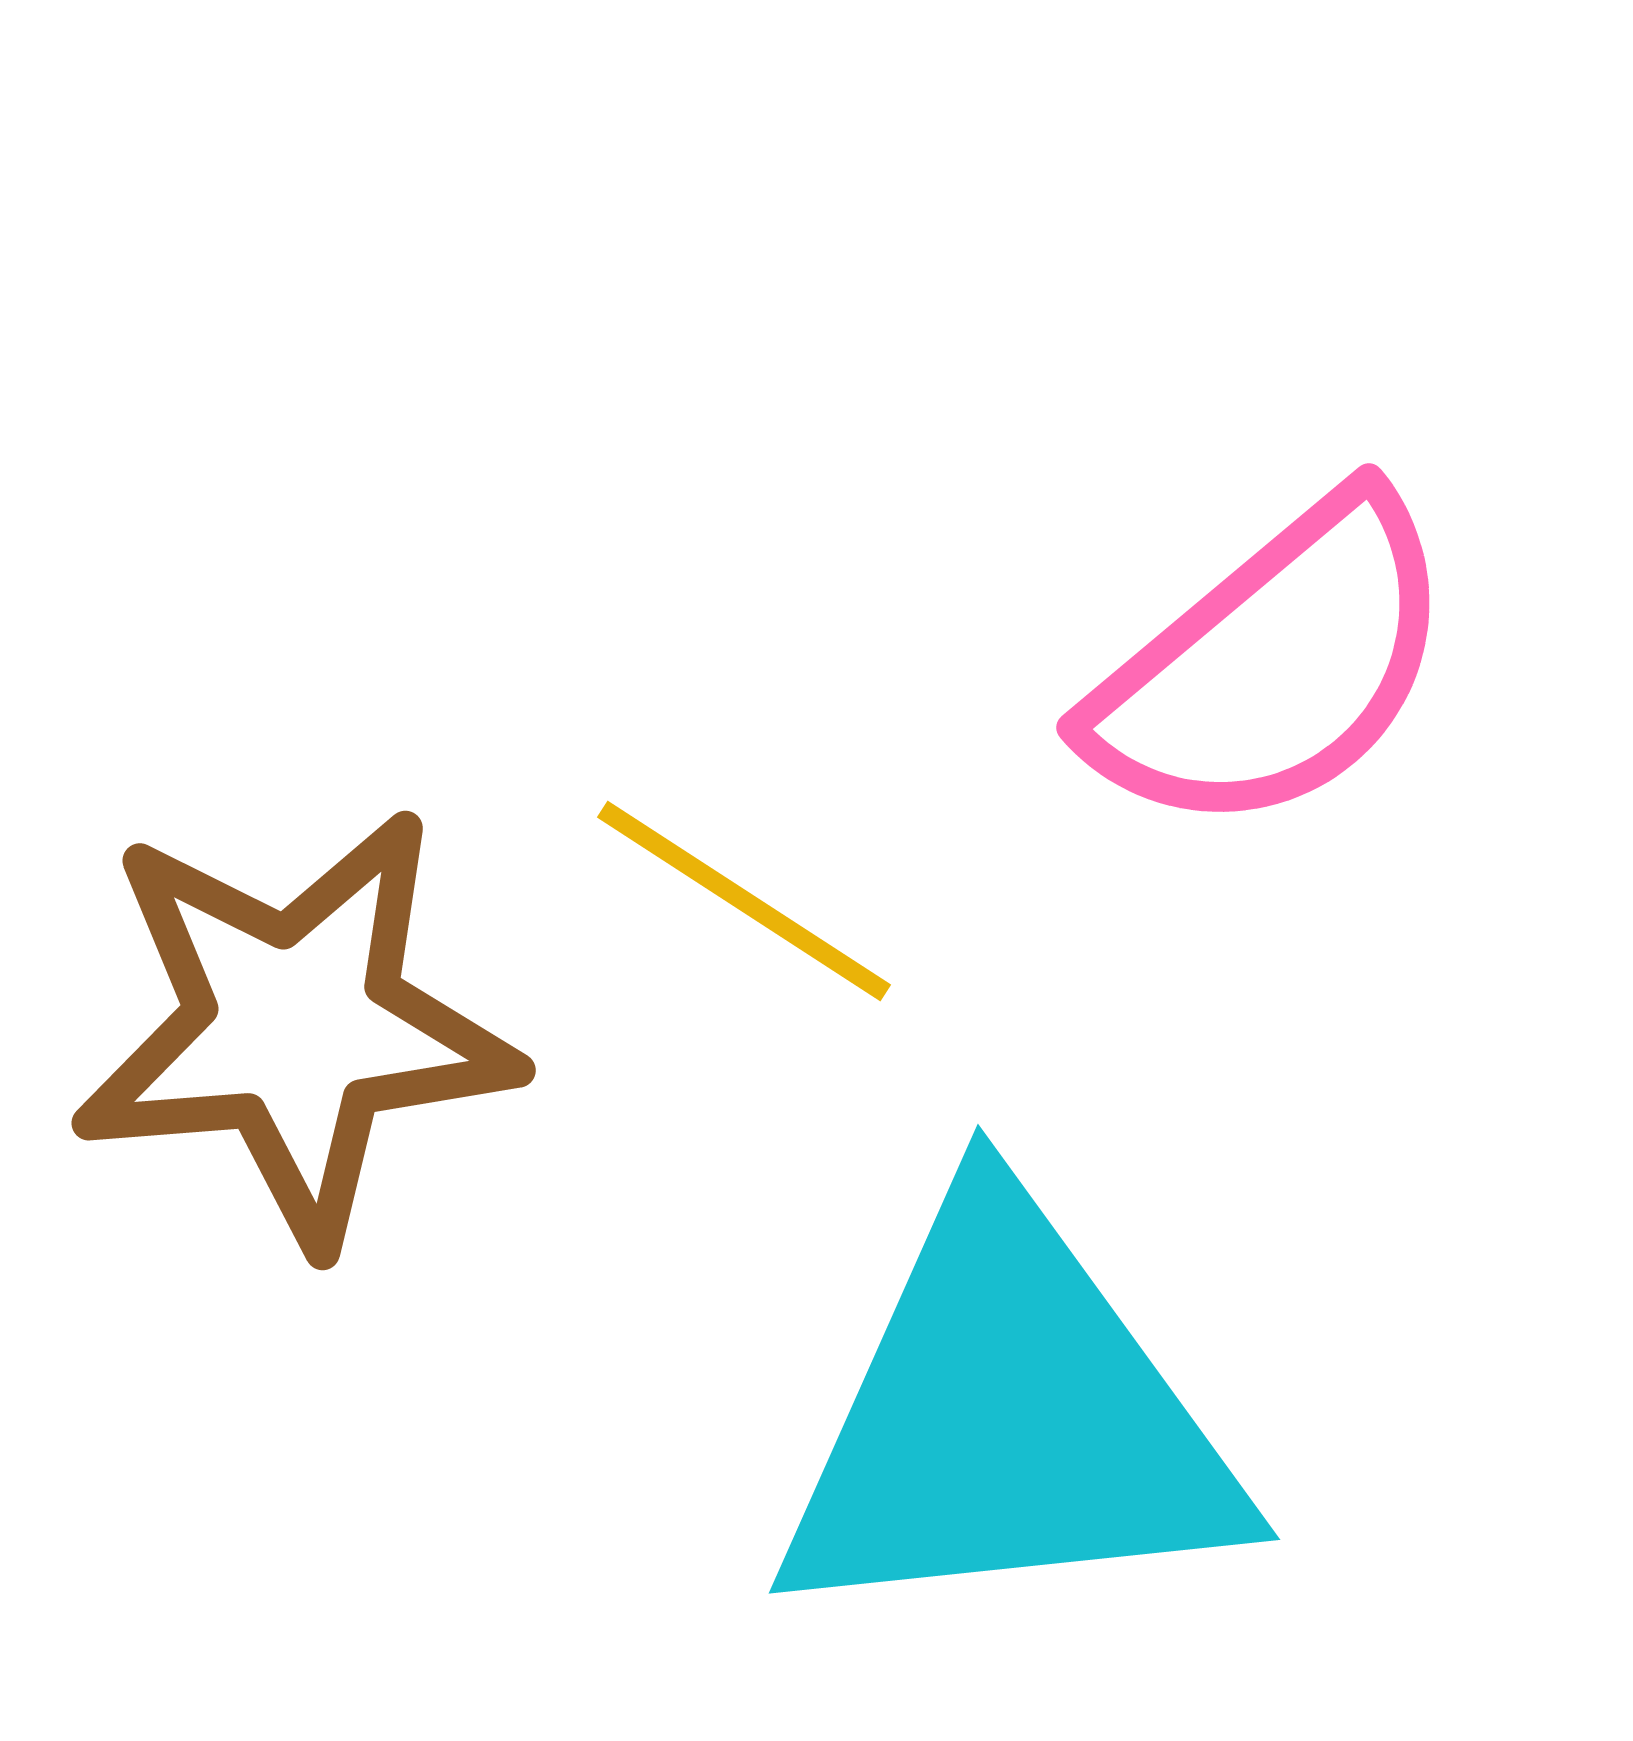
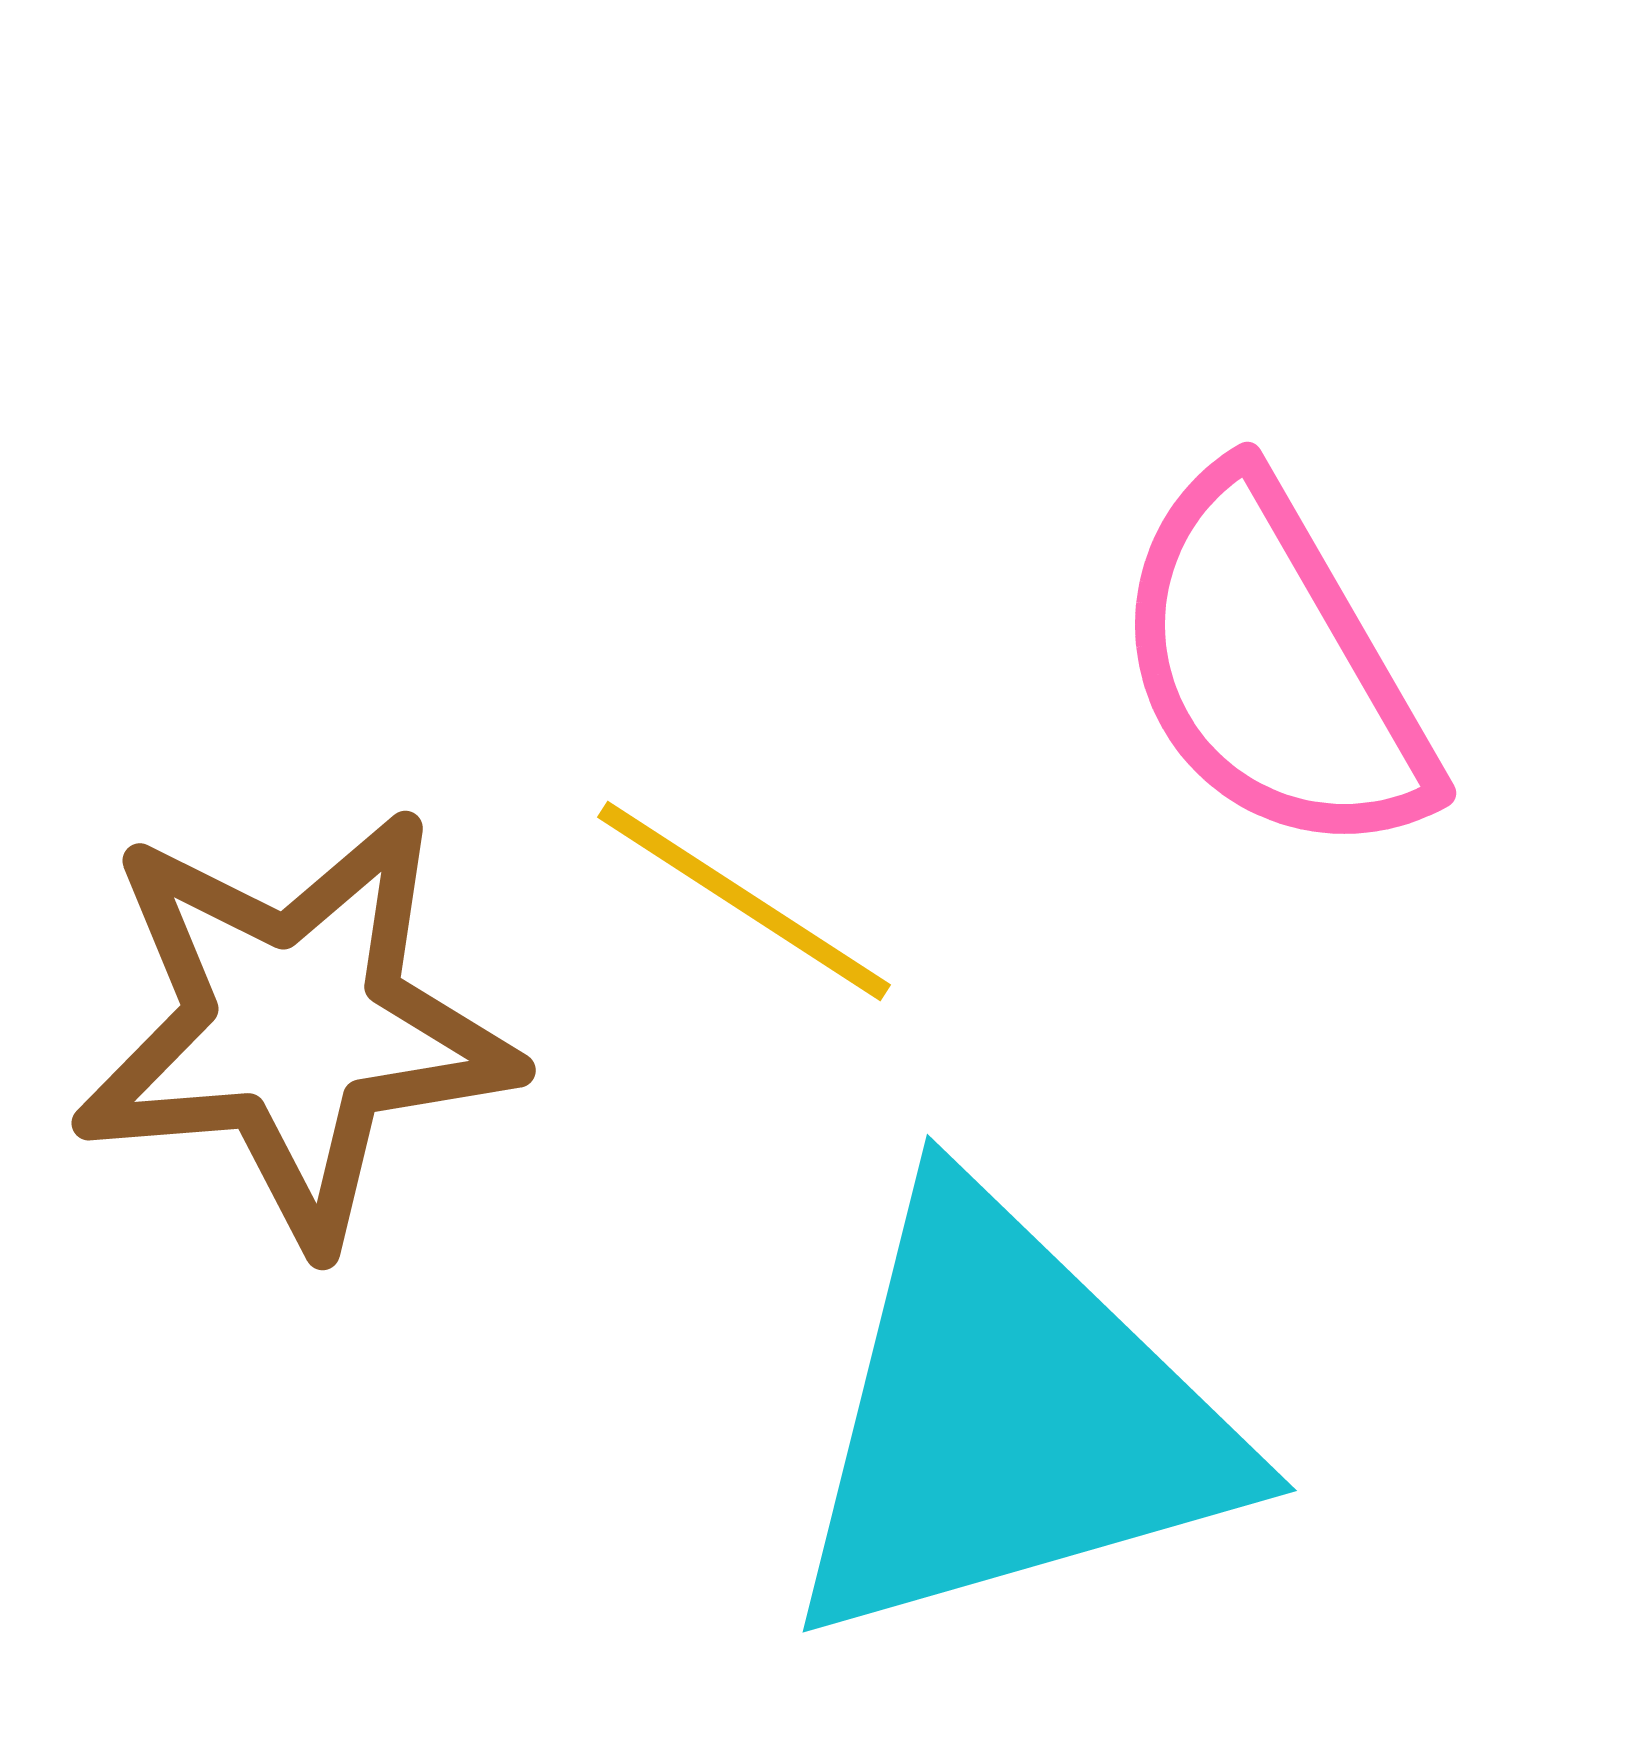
pink semicircle: rotated 100 degrees clockwise
cyan triangle: rotated 10 degrees counterclockwise
